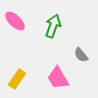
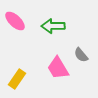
green arrow: rotated 110 degrees counterclockwise
pink trapezoid: moved 10 px up
